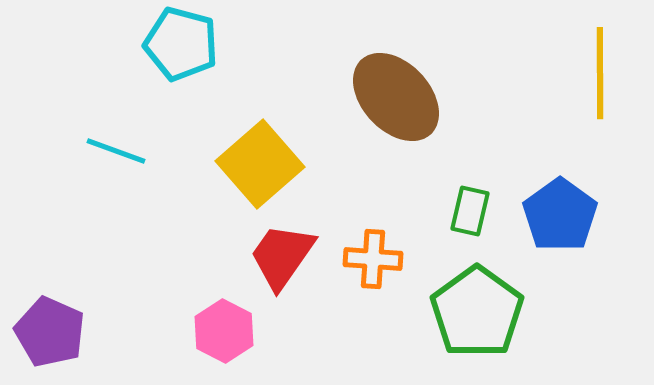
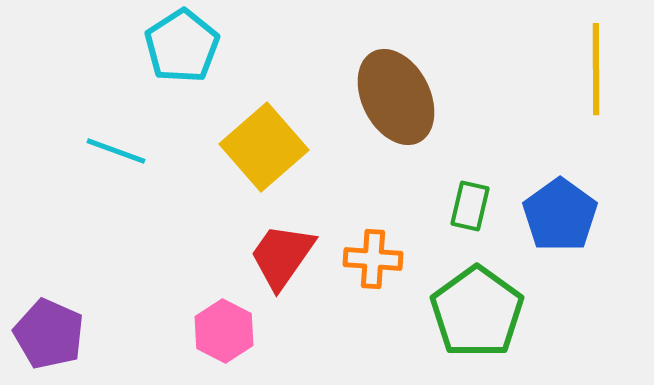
cyan pentagon: moved 1 px right, 2 px down; rotated 24 degrees clockwise
yellow line: moved 4 px left, 4 px up
brown ellipse: rotated 16 degrees clockwise
yellow square: moved 4 px right, 17 px up
green rectangle: moved 5 px up
purple pentagon: moved 1 px left, 2 px down
